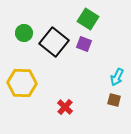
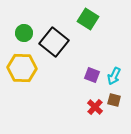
purple square: moved 8 px right, 31 px down
cyan arrow: moved 3 px left, 1 px up
yellow hexagon: moved 15 px up
red cross: moved 30 px right
